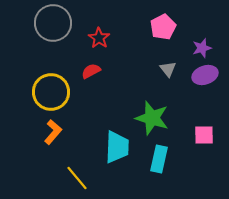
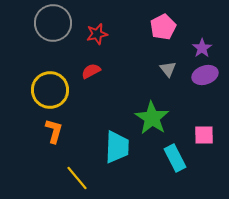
red star: moved 2 px left, 4 px up; rotated 25 degrees clockwise
purple star: rotated 18 degrees counterclockwise
yellow circle: moved 1 px left, 2 px up
green star: rotated 16 degrees clockwise
orange L-shape: moved 1 px right, 1 px up; rotated 25 degrees counterclockwise
cyan rectangle: moved 16 px right, 1 px up; rotated 40 degrees counterclockwise
